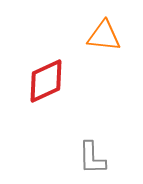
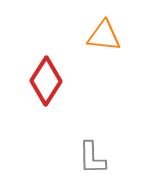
red diamond: rotated 33 degrees counterclockwise
